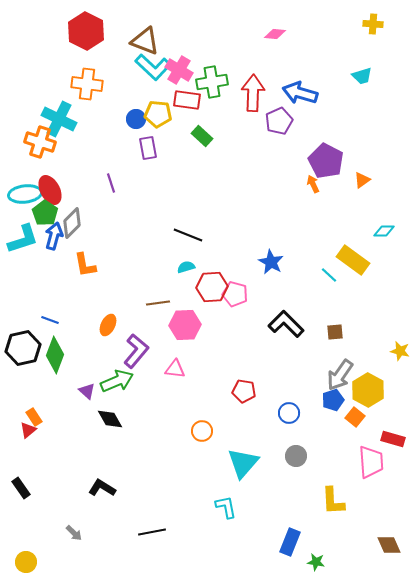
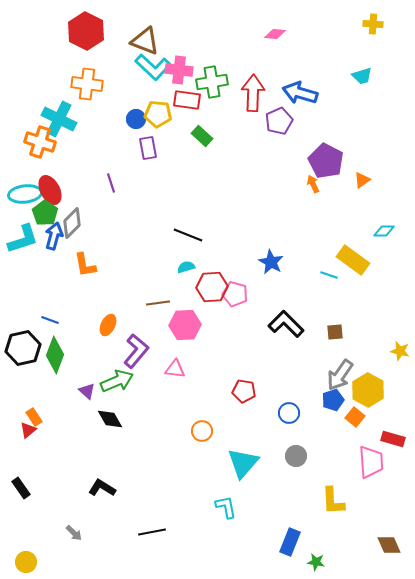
pink cross at (179, 70): rotated 24 degrees counterclockwise
cyan line at (329, 275): rotated 24 degrees counterclockwise
